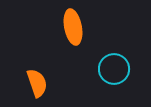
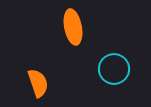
orange semicircle: moved 1 px right
